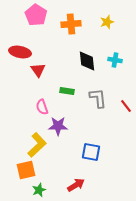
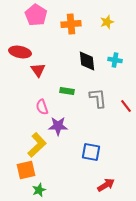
red arrow: moved 30 px right
